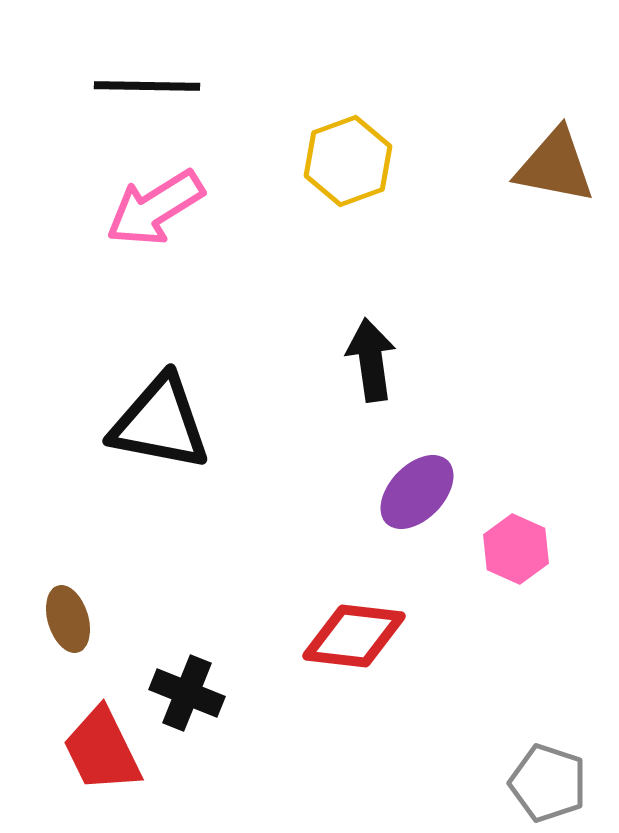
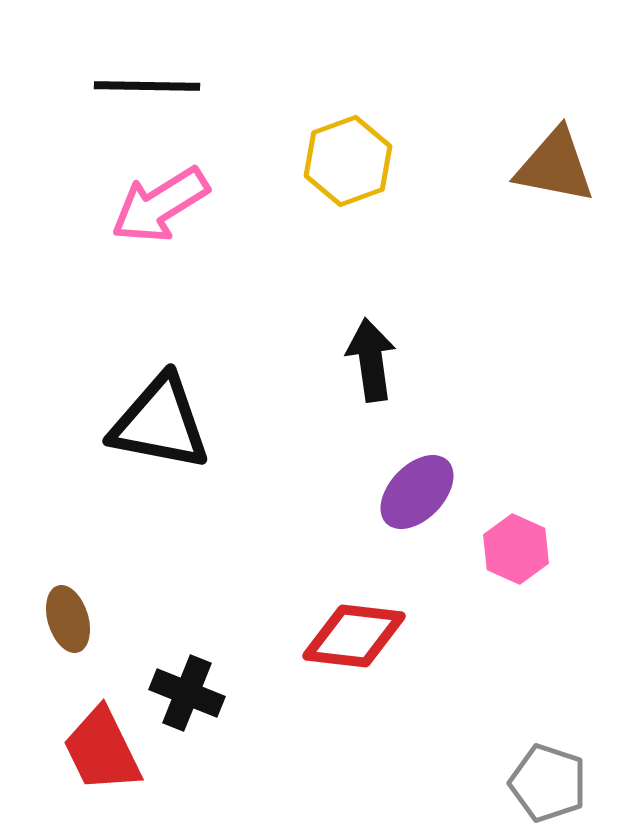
pink arrow: moved 5 px right, 3 px up
